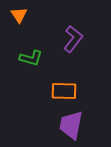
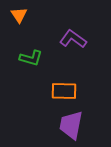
purple L-shape: rotated 92 degrees counterclockwise
